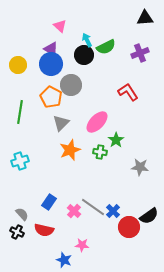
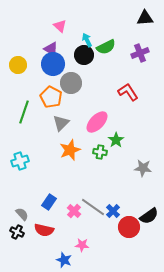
blue circle: moved 2 px right
gray circle: moved 2 px up
green line: moved 4 px right; rotated 10 degrees clockwise
gray star: moved 3 px right, 1 px down
